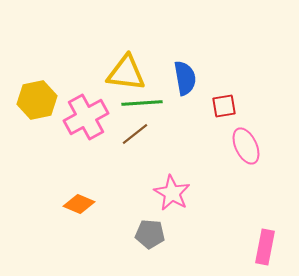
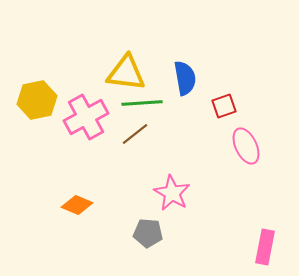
red square: rotated 10 degrees counterclockwise
orange diamond: moved 2 px left, 1 px down
gray pentagon: moved 2 px left, 1 px up
